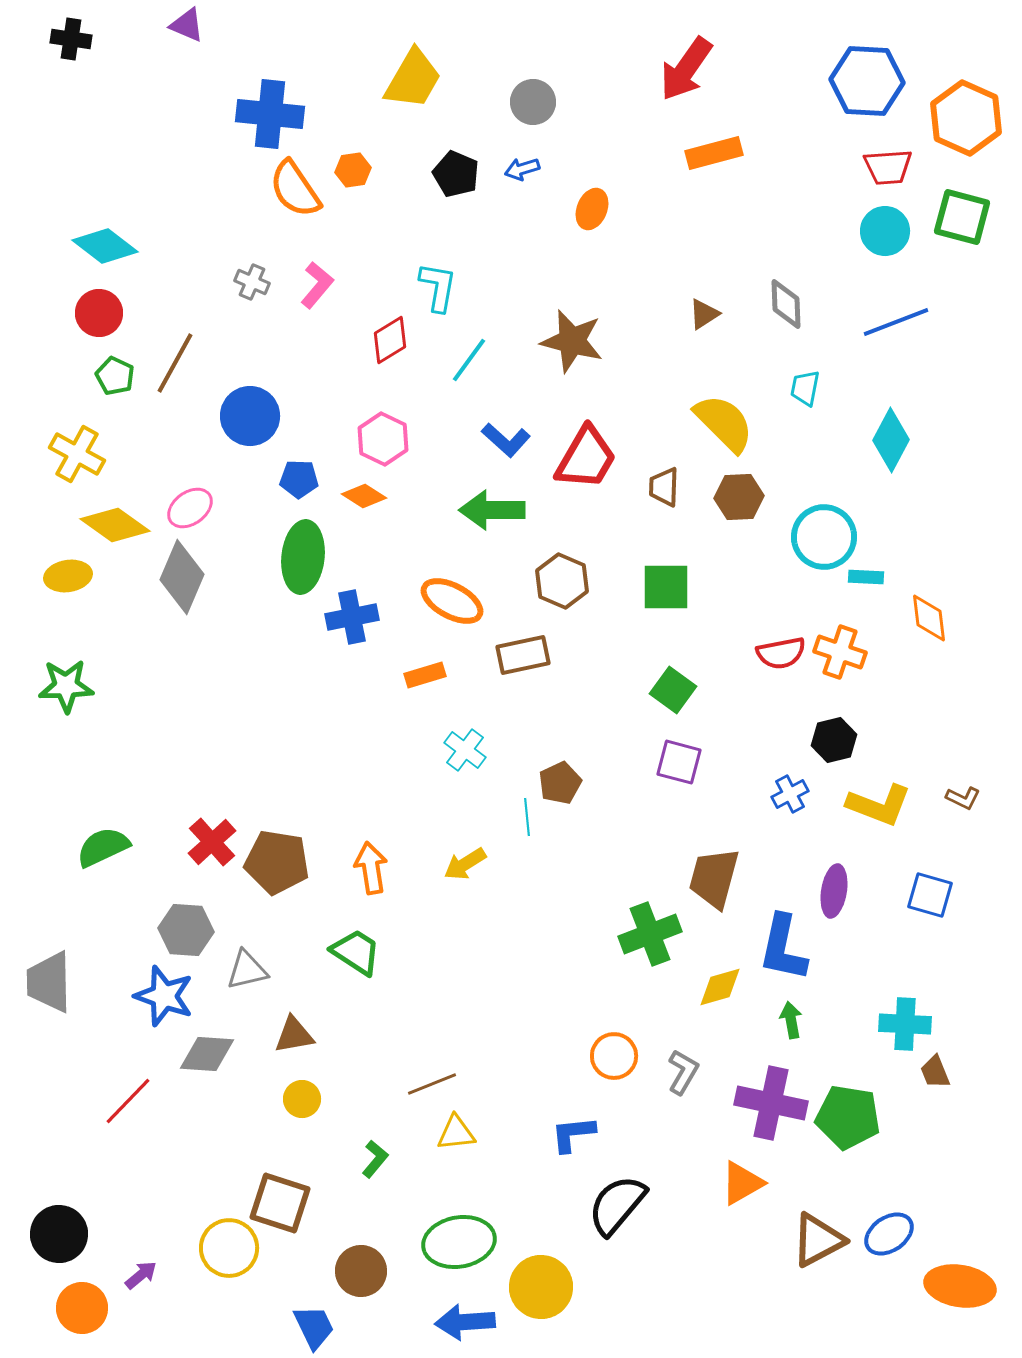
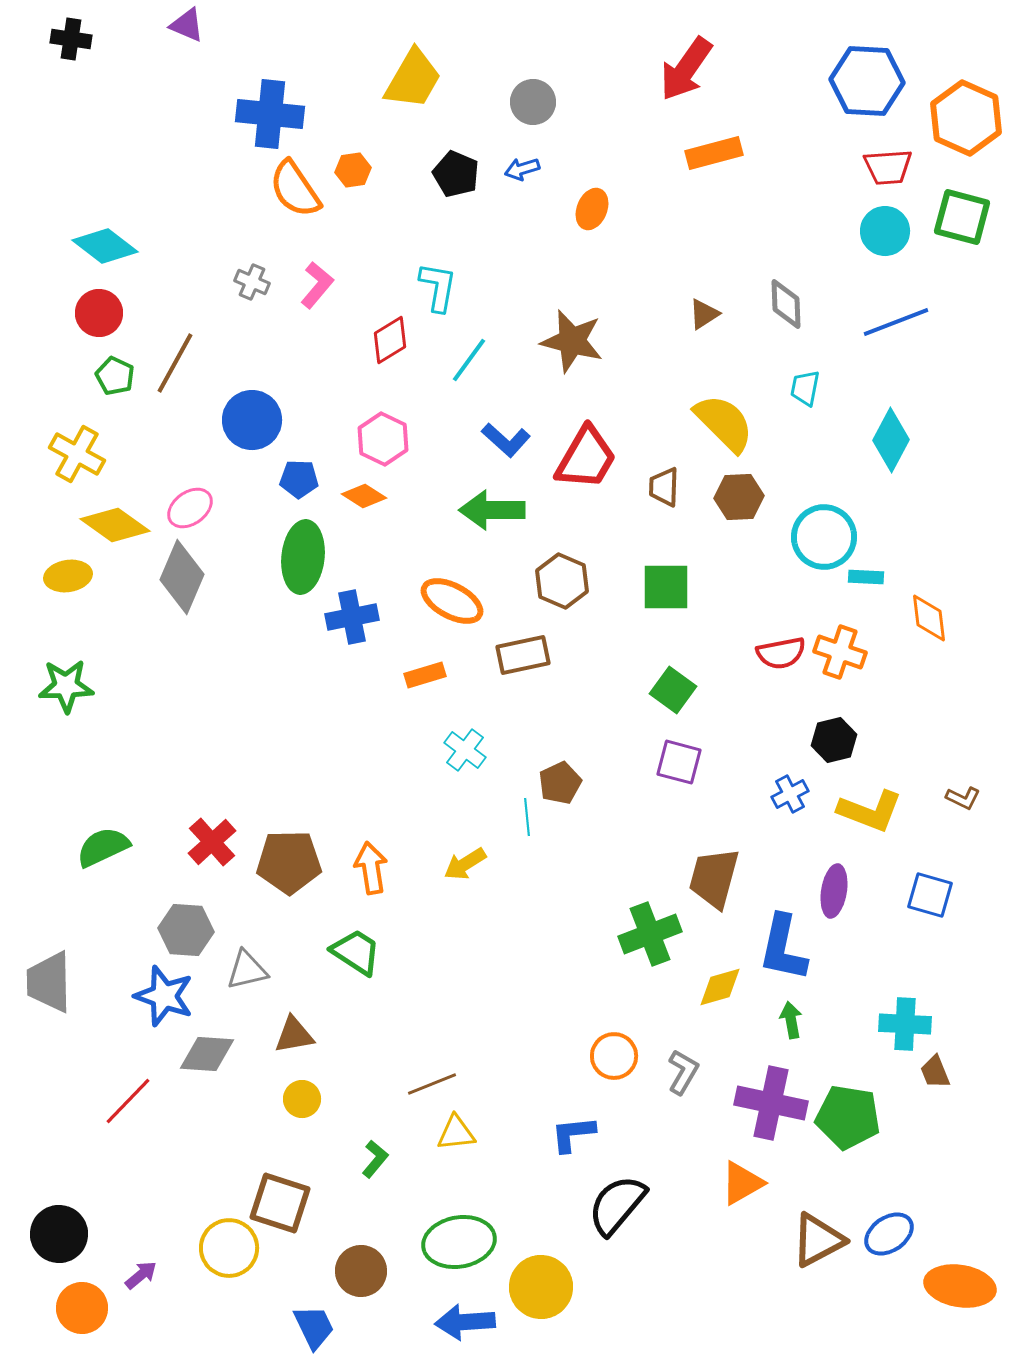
blue circle at (250, 416): moved 2 px right, 4 px down
yellow L-shape at (879, 805): moved 9 px left, 6 px down
brown pentagon at (277, 862): moved 12 px right; rotated 10 degrees counterclockwise
